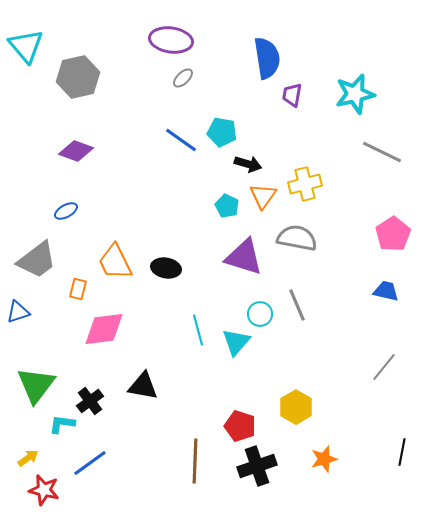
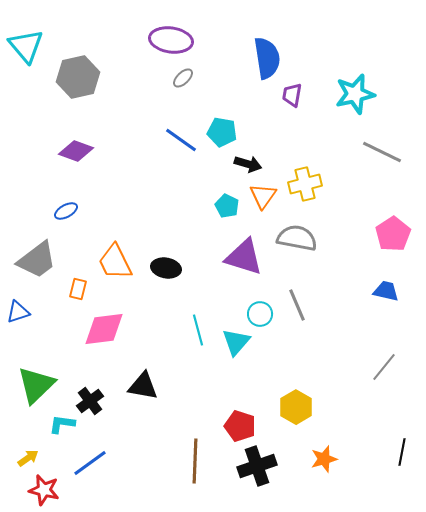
green triangle at (36, 385): rotated 9 degrees clockwise
